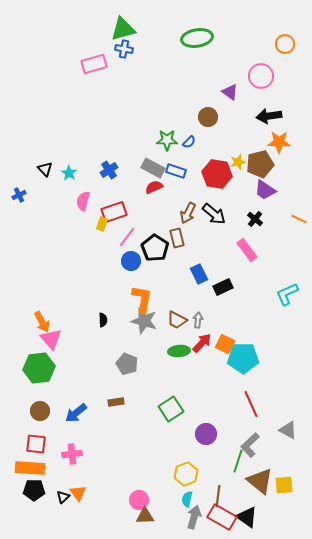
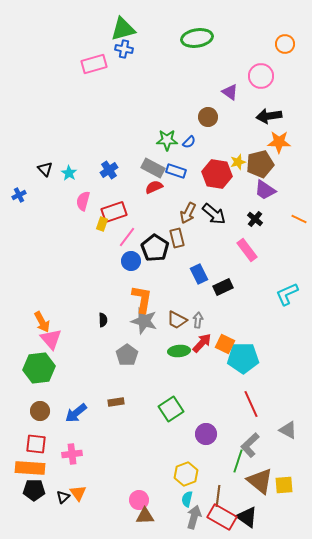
gray pentagon at (127, 364): moved 9 px up; rotated 15 degrees clockwise
